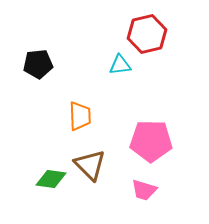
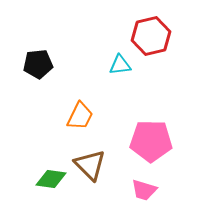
red hexagon: moved 4 px right, 2 px down
orange trapezoid: rotated 28 degrees clockwise
